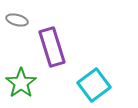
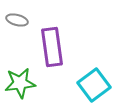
purple rectangle: rotated 9 degrees clockwise
green star: moved 1 px left; rotated 28 degrees clockwise
